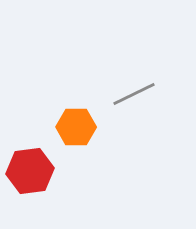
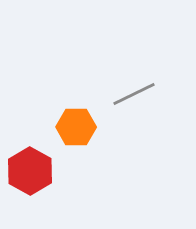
red hexagon: rotated 24 degrees counterclockwise
